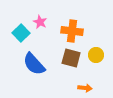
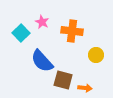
pink star: moved 2 px right
brown square: moved 8 px left, 22 px down
blue semicircle: moved 8 px right, 3 px up
